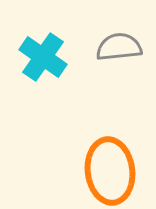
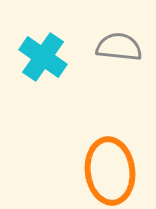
gray semicircle: rotated 12 degrees clockwise
